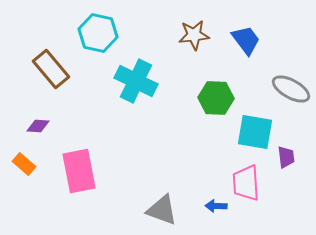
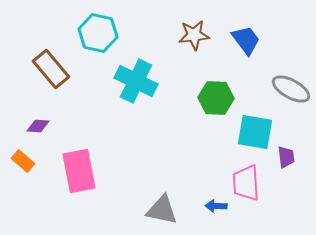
orange rectangle: moved 1 px left, 3 px up
gray triangle: rotated 8 degrees counterclockwise
